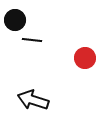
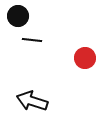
black circle: moved 3 px right, 4 px up
black arrow: moved 1 px left, 1 px down
